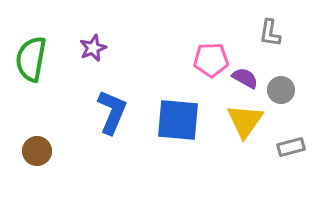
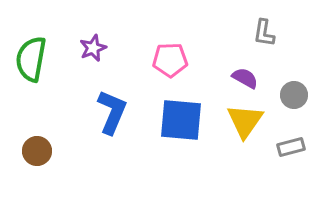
gray L-shape: moved 6 px left
pink pentagon: moved 41 px left
gray circle: moved 13 px right, 5 px down
blue square: moved 3 px right
